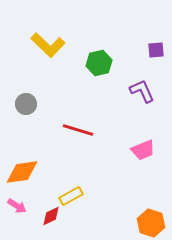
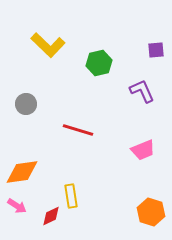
yellow rectangle: rotated 70 degrees counterclockwise
orange hexagon: moved 11 px up
